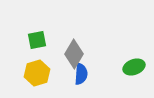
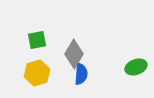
green ellipse: moved 2 px right
